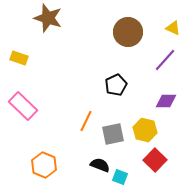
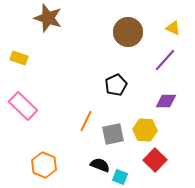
yellow hexagon: rotated 10 degrees counterclockwise
